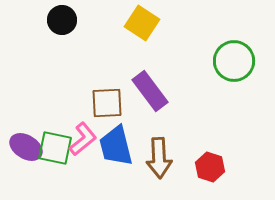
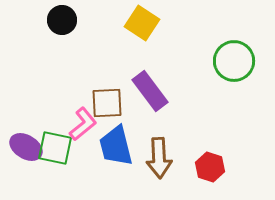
pink L-shape: moved 15 px up
